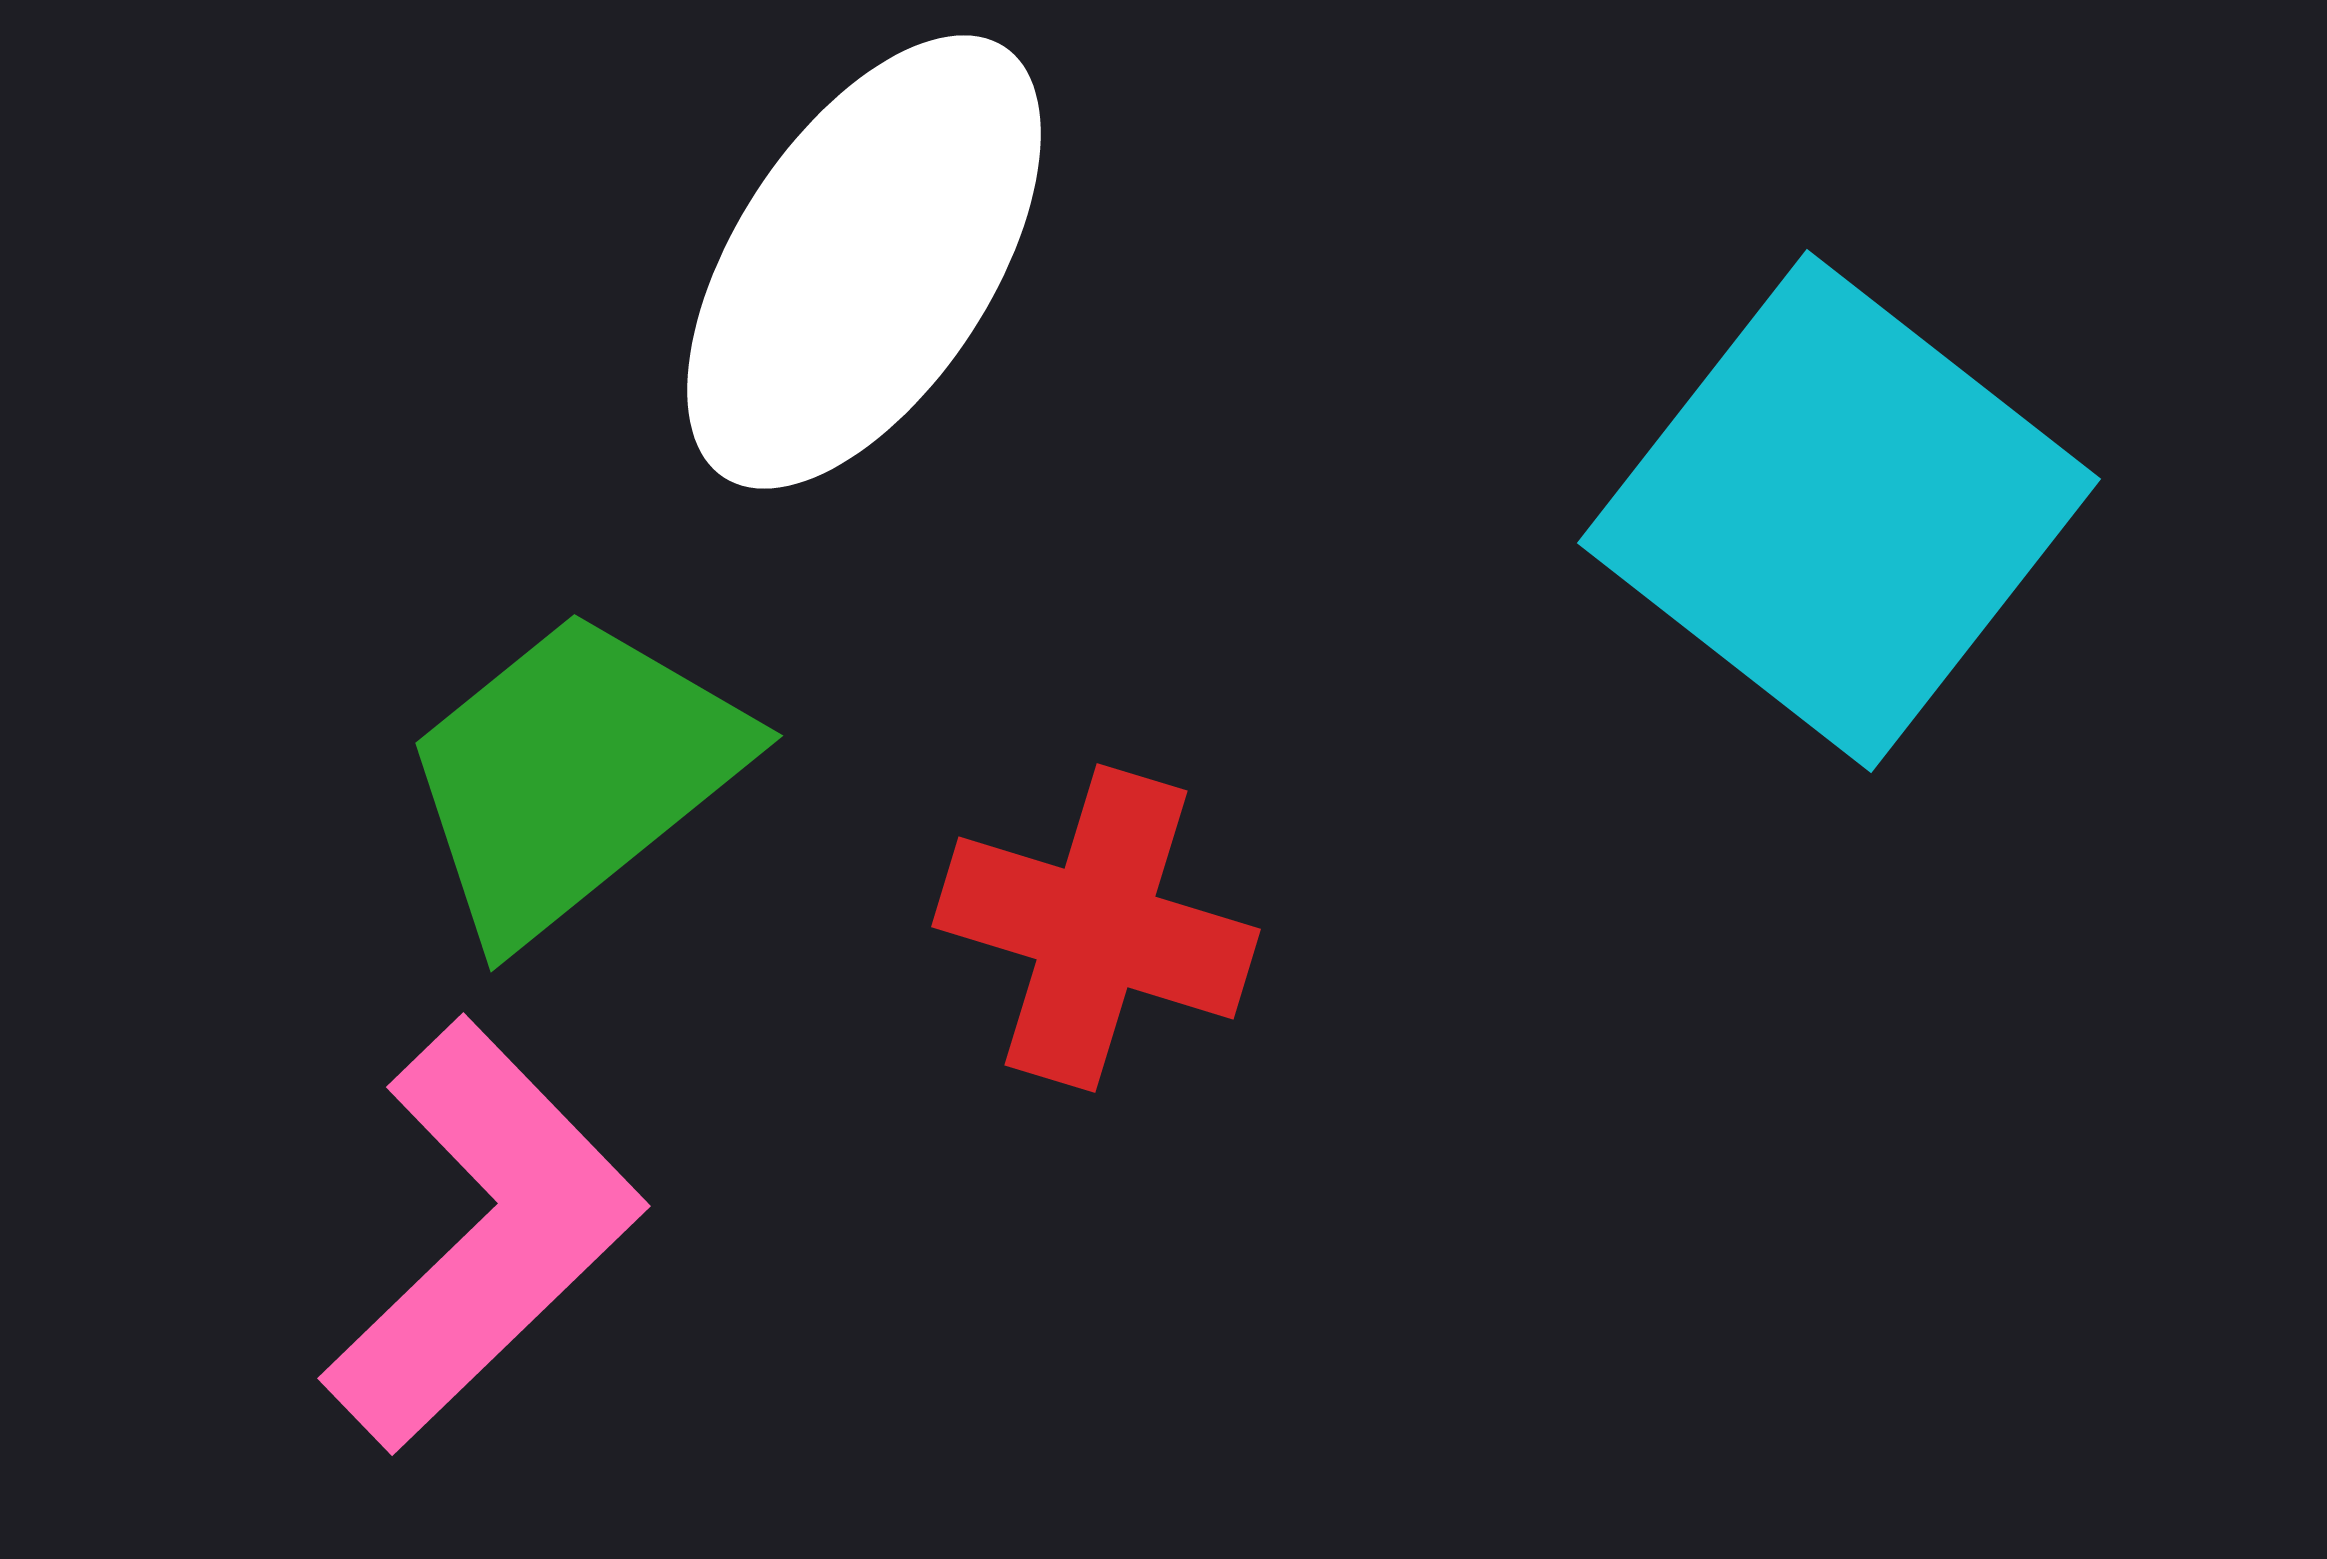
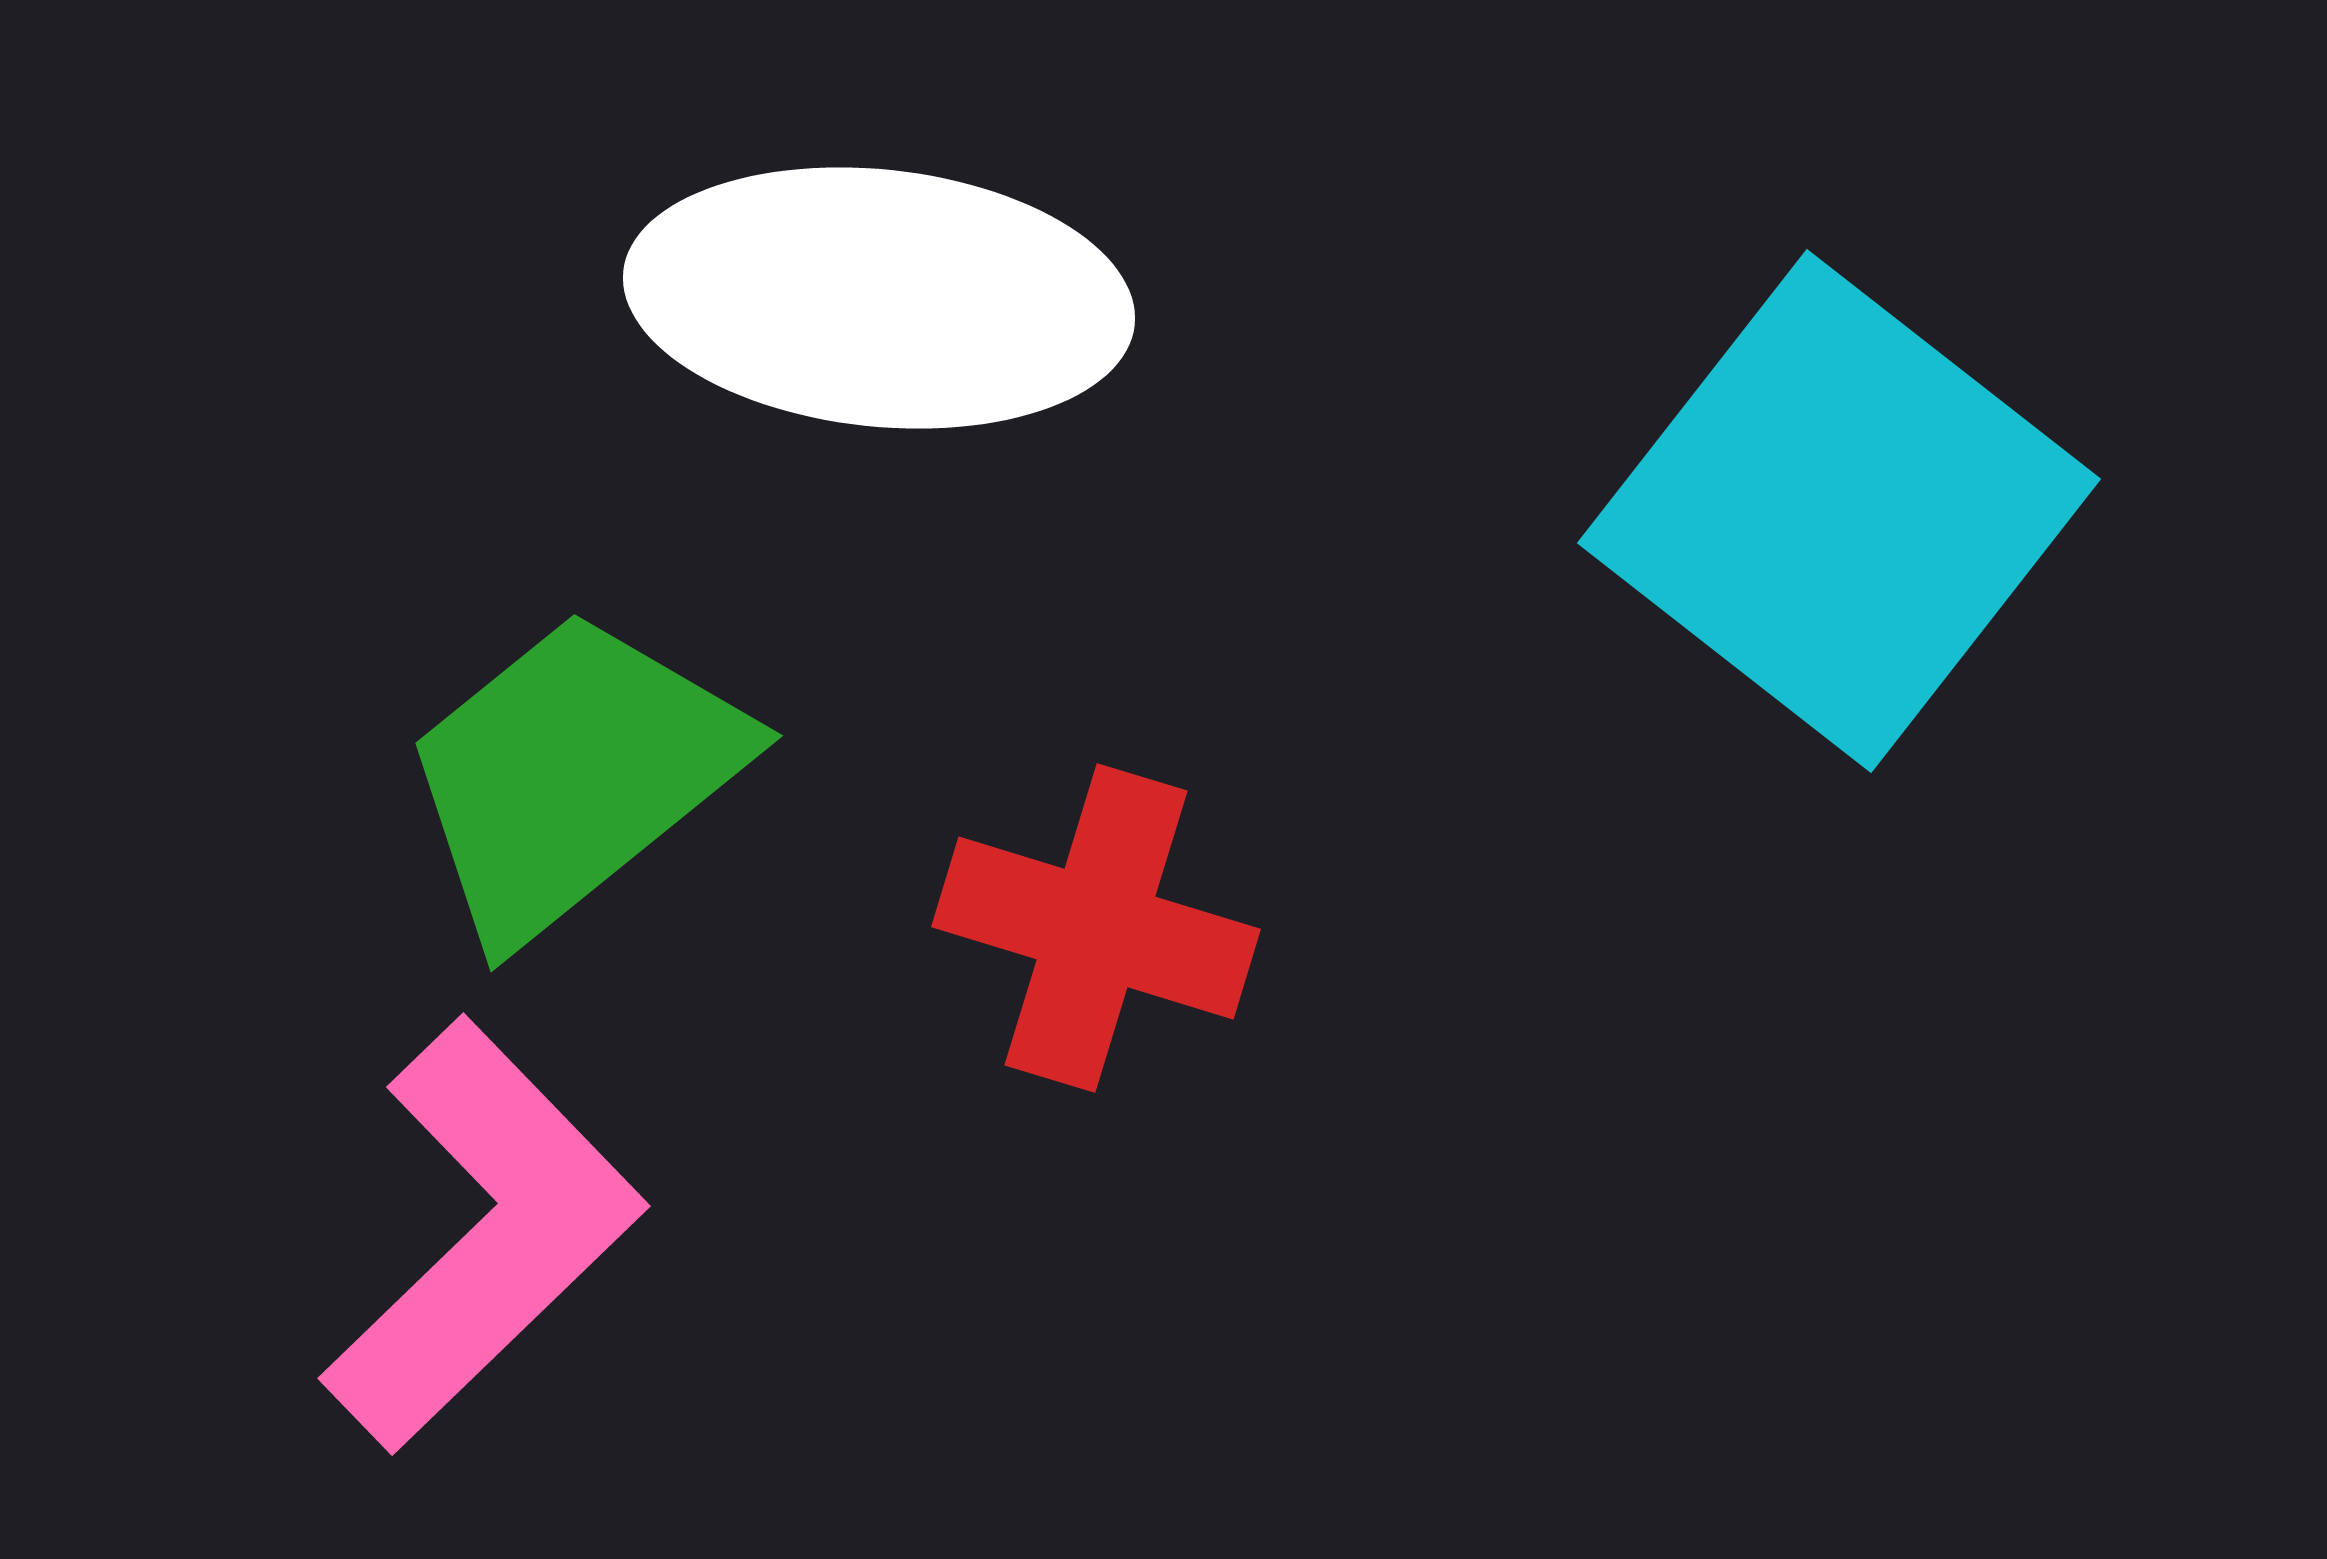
white ellipse: moved 15 px right, 36 px down; rotated 63 degrees clockwise
